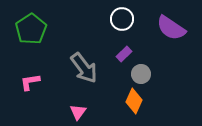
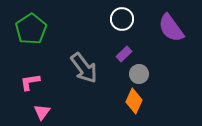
purple semicircle: rotated 20 degrees clockwise
gray circle: moved 2 px left
pink triangle: moved 36 px left
